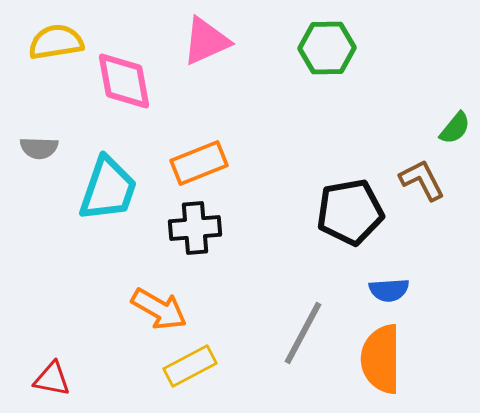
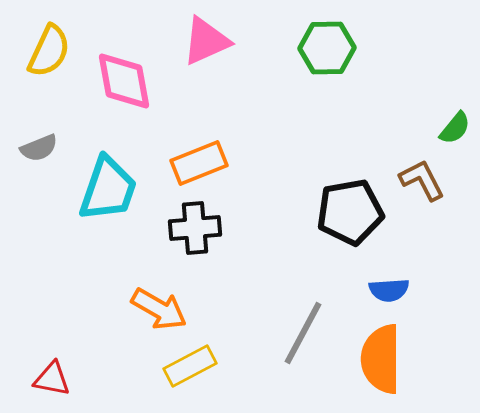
yellow semicircle: moved 7 px left, 9 px down; rotated 124 degrees clockwise
gray semicircle: rotated 24 degrees counterclockwise
